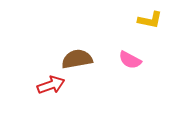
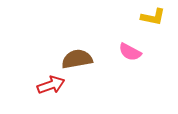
yellow L-shape: moved 3 px right, 3 px up
pink semicircle: moved 8 px up
